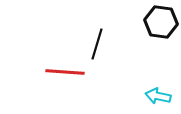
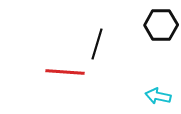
black hexagon: moved 3 px down; rotated 8 degrees counterclockwise
